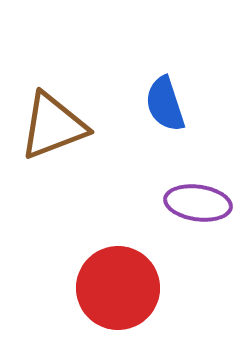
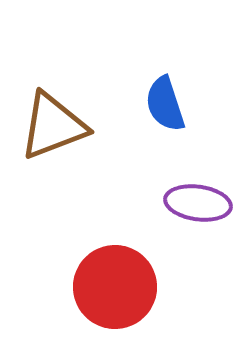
red circle: moved 3 px left, 1 px up
